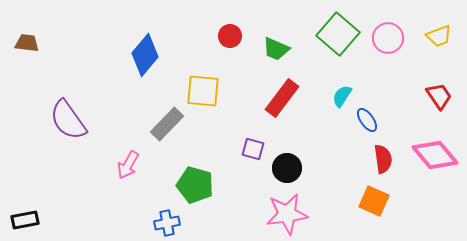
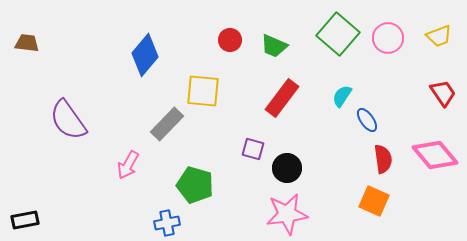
red circle: moved 4 px down
green trapezoid: moved 2 px left, 3 px up
red trapezoid: moved 4 px right, 3 px up
